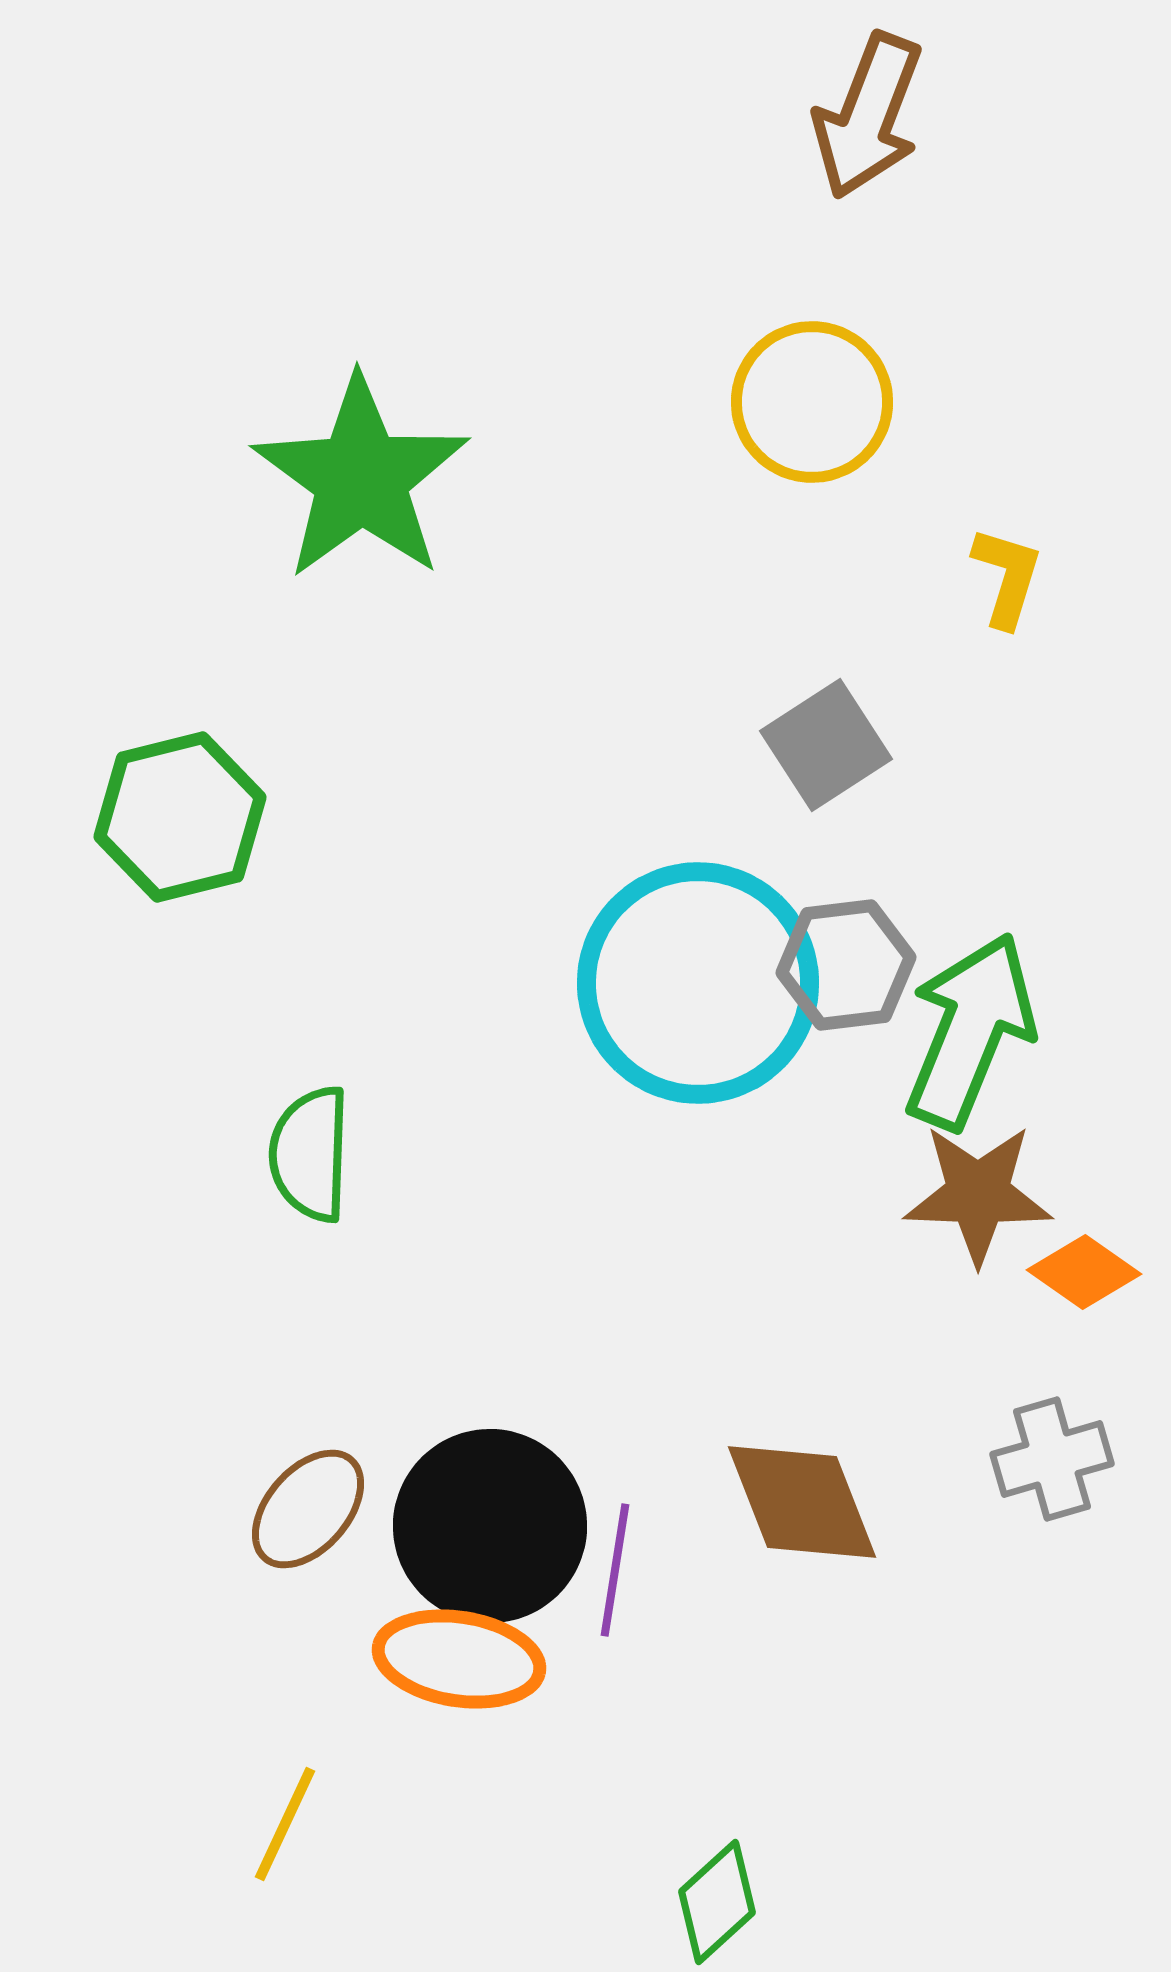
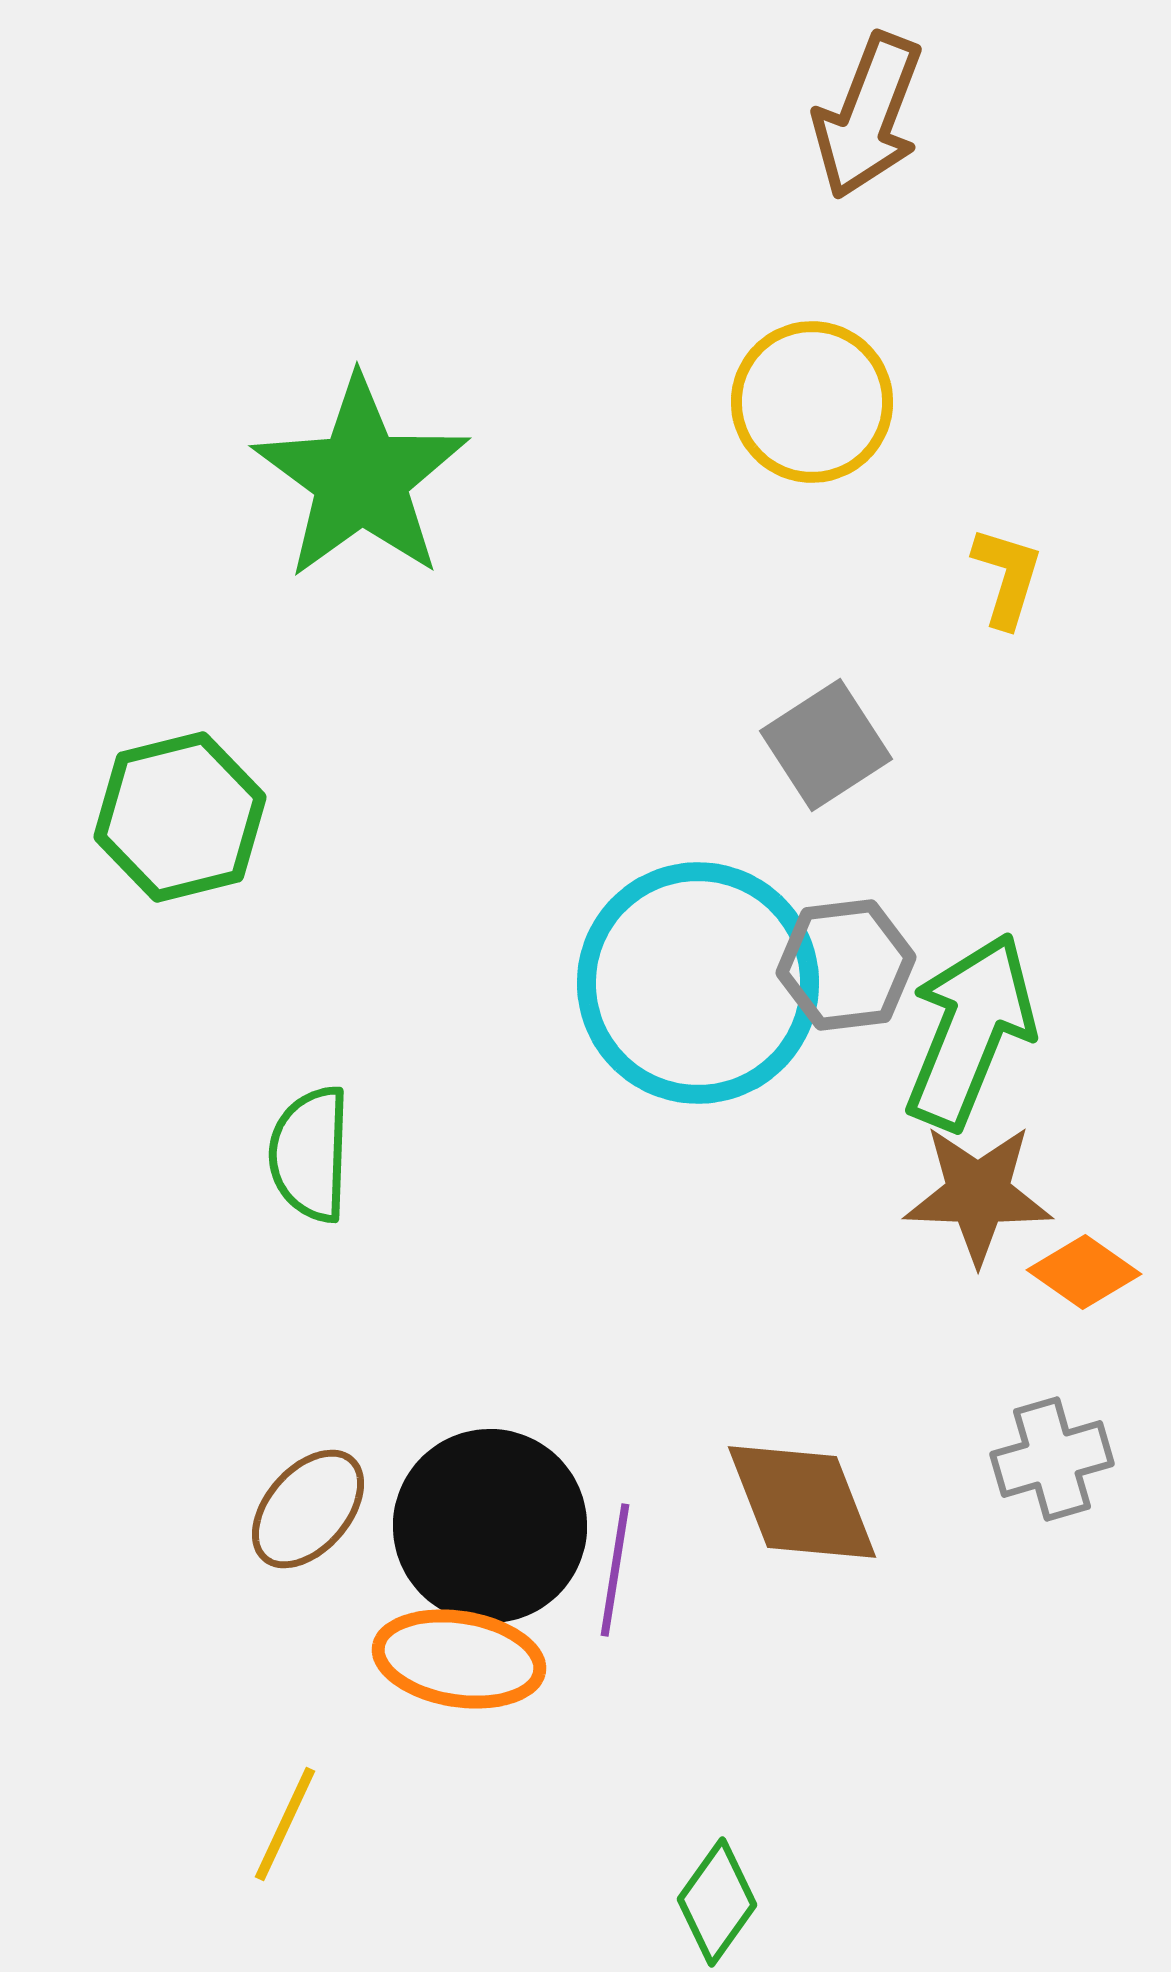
green diamond: rotated 12 degrees counterclockwise
